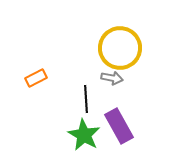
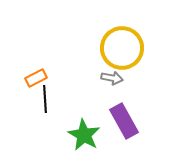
yellow circle: moved 2 px right
black line: moved 41 px left
purple rectangle: moved 5 px right, 5 px up
